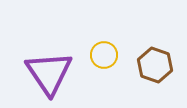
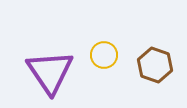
purple triangle: moved 1 px right, 1 px up
